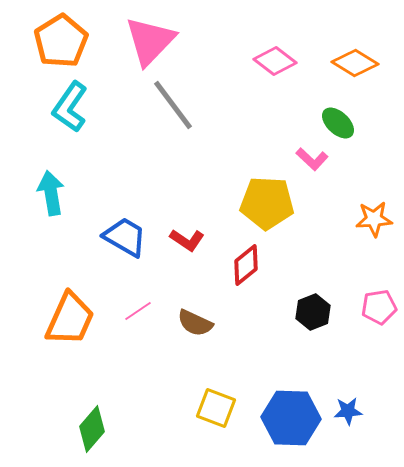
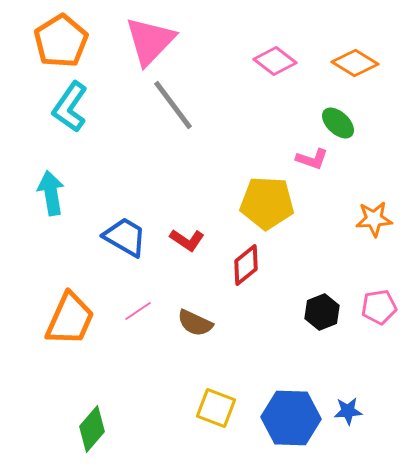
pink L-shape: rotated 24 degrees counterclockwise
black hexagon: moved 9 px right
